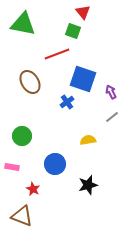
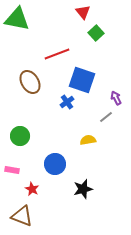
green triangle: moved 6 px left, 5 px up
green square: moved 23 px right, 2 px down; rotated 28 degrees clockwise
blue square: moved 1 px left, 1 px down
purple arrow: moved 5 px right, 6 px down
gray line: moved 6 px left
green circle: moved 2 px left
pink rectangle: moved 3 px down
black star: moved 5 px left, 4 px down
red star: moved 1 px left
